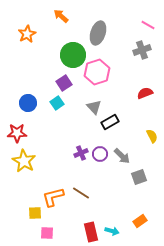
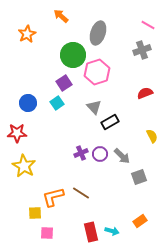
yellow star: moved 5 px down
